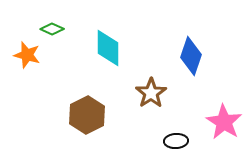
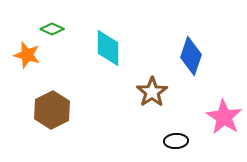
brown star: moved 1 px right, 1 px up
brown hexagon: moved 35 px left, 5 px up
pink star: moved 5 px up
